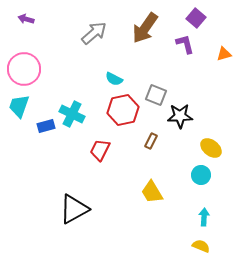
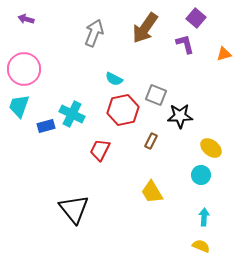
gray arrow: rotated 28 degrees counterclockwise
black triangle: rotated 40 degrees counterclockwise
